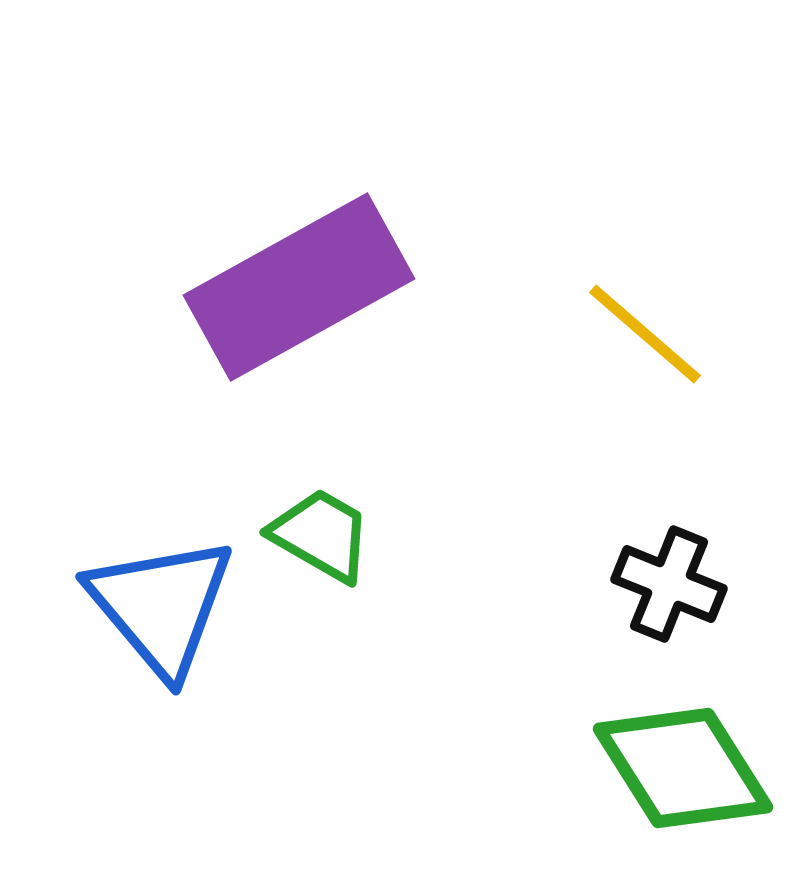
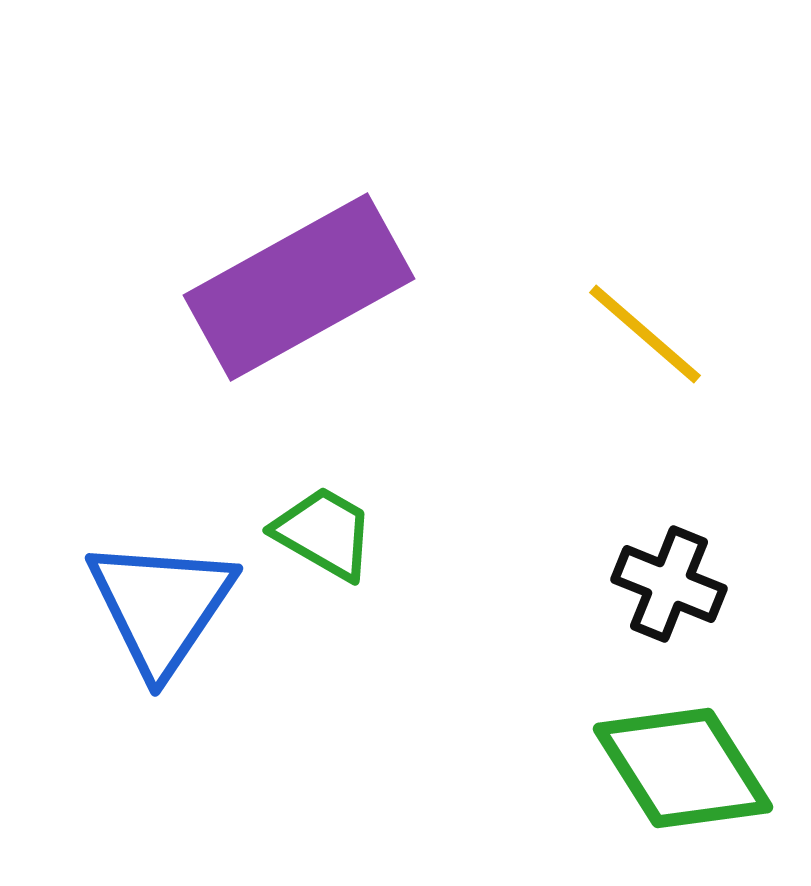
green trapezoid: moved 3 px right, 2 px up
blue triangle: rotated 14 degrees clockwise
